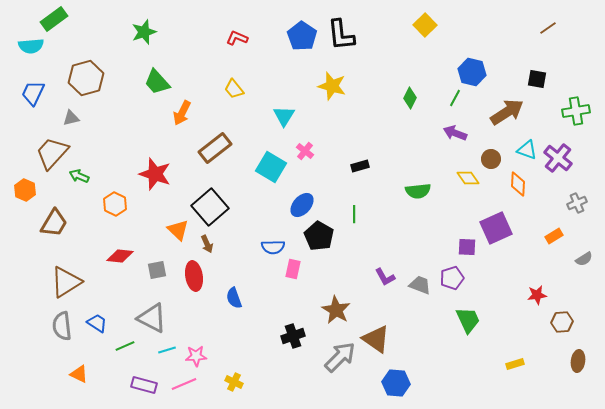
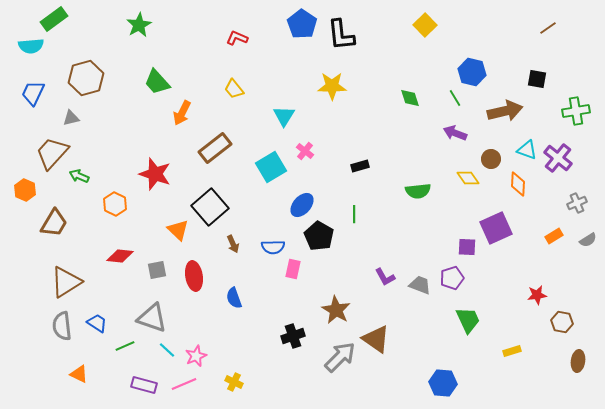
green star at (144, 32): moved 5 px left, 7 px up; rotated 10 degrees counterclockwise
blue pentagon at (302, 36): moved 12 px up
yellow star at (332, 86): rotated 16 degrees counterclockwise
green diamond at (410, 98): rotated 45 degrees counterclockwise
green line at (455, 98): rotated 60 degrees counterclockwise
brown arrow at (507, 112): moved 2 px left, 1 px up; rotated 20 degrees clockwise
cyan square at (271, 167): rotated 28 degrees clockwise
brown arrow at (207, 244): moved 26 px right
gray semicircle at (584, 259): moved 4 px right, 19 px up
gray triangle at (152, 318): rotated 8 degrees counterclockwise
brown hexagon at (562, 322): rotated 15 degrees clockwise
cyan line at (167, 350): rotated 60 degrees clockwise
pink star at (196, 356): rotated 20 degrees counterclockwise
yellow rectangle at (515, 364): moved 3 px left, 13 px up
blue hexagon at (396, 383): moved 47 px right
